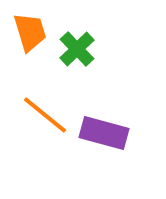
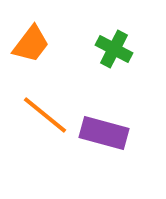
orange trapezoid: moved 1 px right, 12 px down; rotated 54 degrees clockwise
green cross: moved 37 px right; rotated 18 degrees counterclockwise
